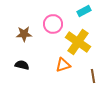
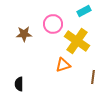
yellow cross: moved 1 px left, 1 px up
black semicircle: moved 3 px left, 19 px down; rotated 104 degrees counterclockwise
brown line: moved 1 px down; rotated 16 degrees clockwise
